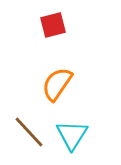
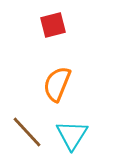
orange semicircle: rotated 12 degrees counterclockwise
brown line: moved 2 px left
